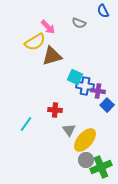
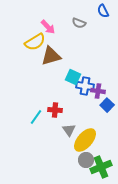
brown triangle: moved 1 px left
cyan square: moved 2 px left
cyan line: moved 10 px right, 7 px up
